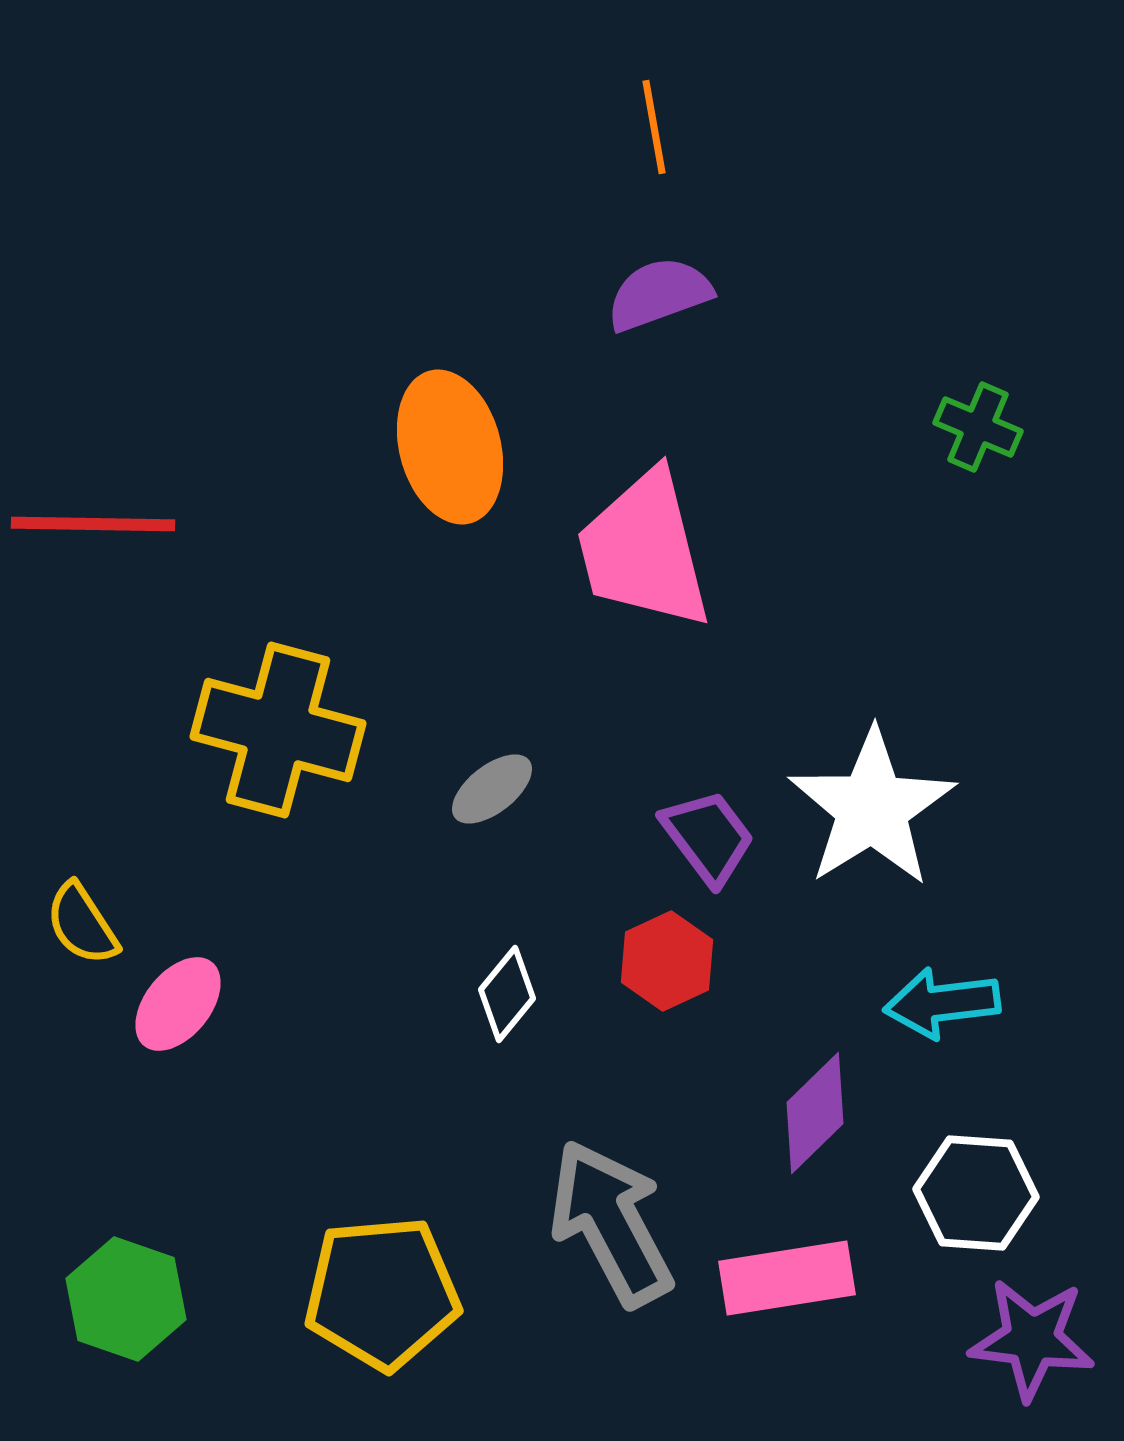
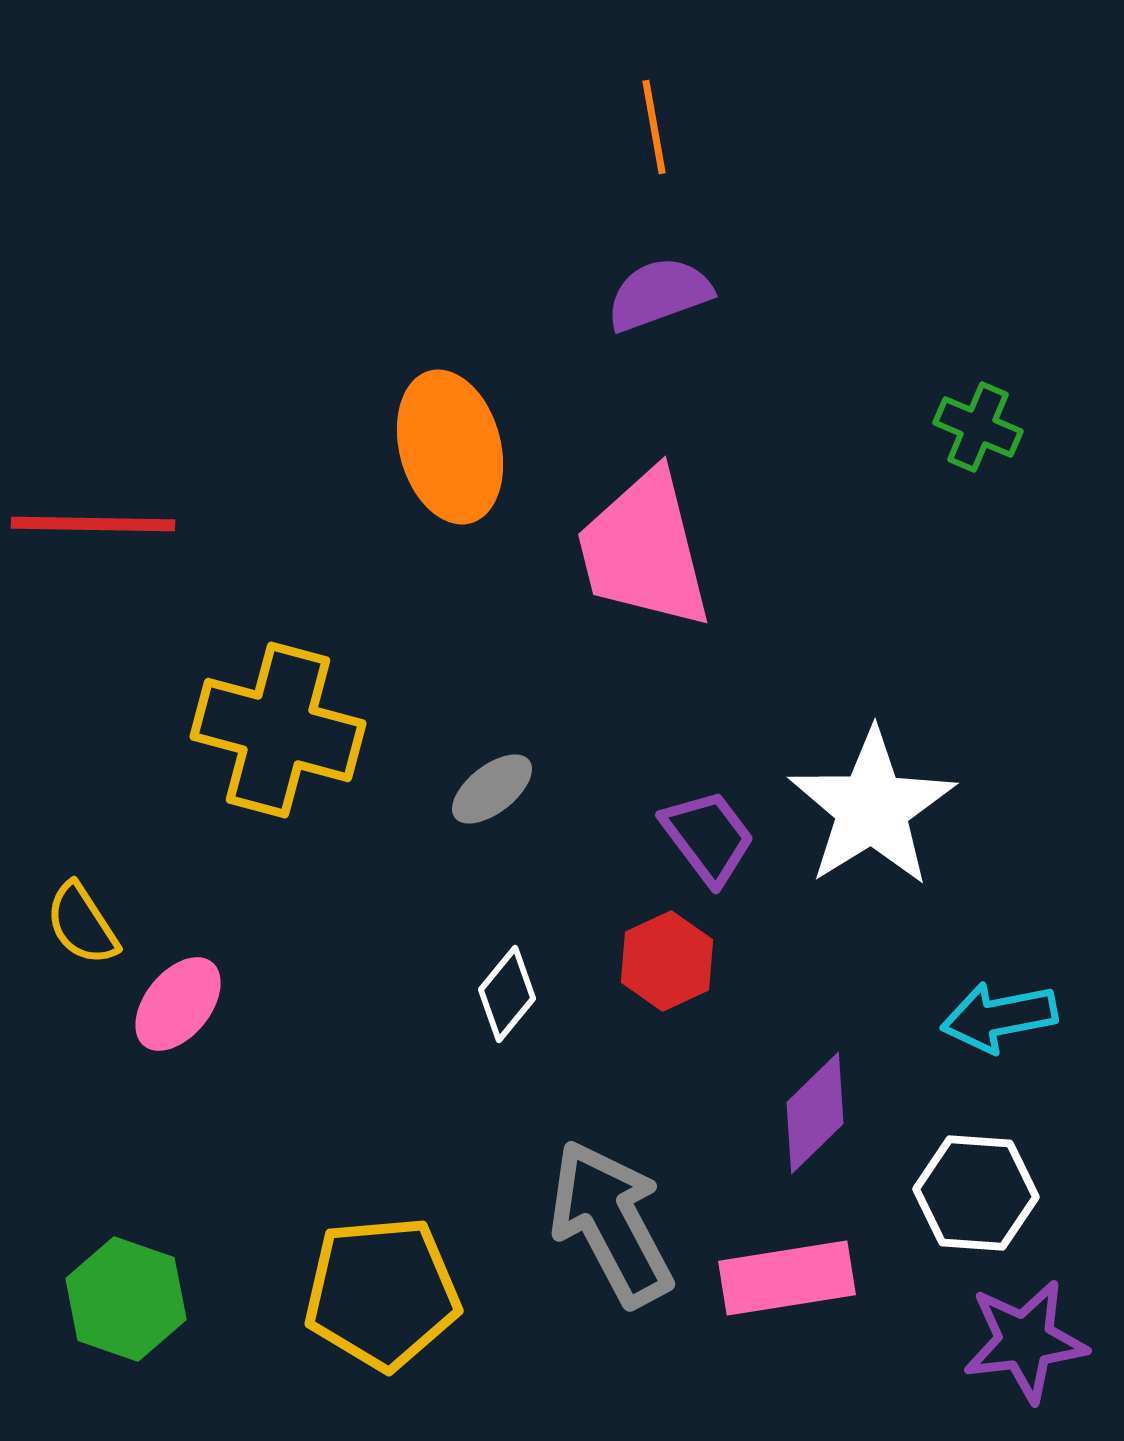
cyan arrow: moved 57 px right, 14 px down; rotated 4 degrees counterclockwise
purple star: moved 7 px left, 2 px down; rotated 14 degrees counterclockwise
